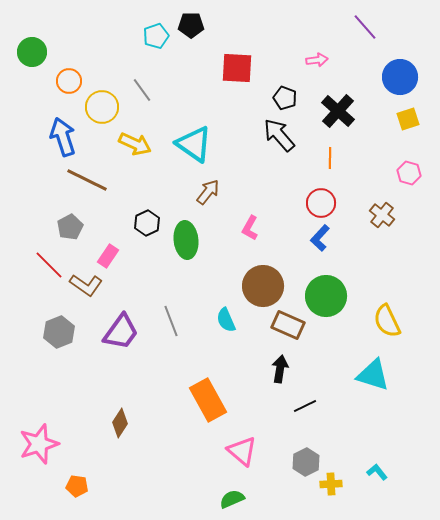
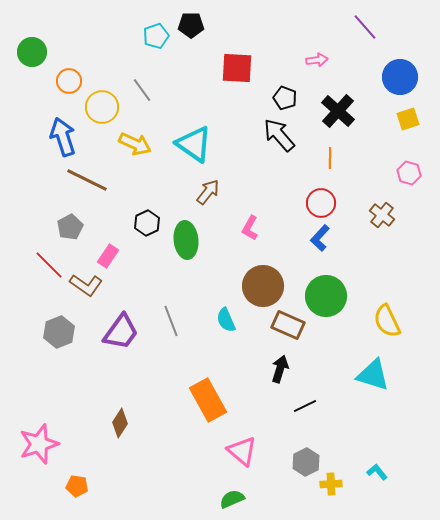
black arrow at (280, 369): rotated 8 degrees clockwise
